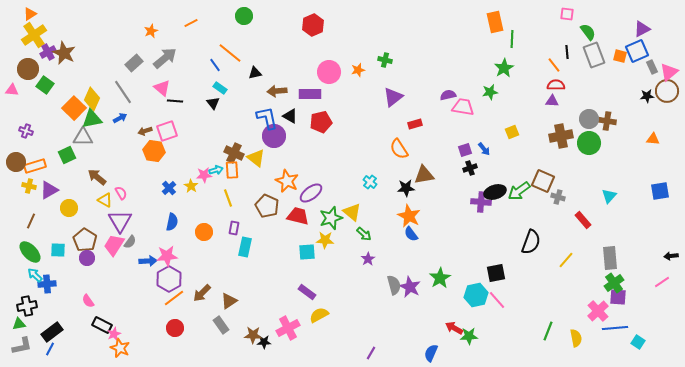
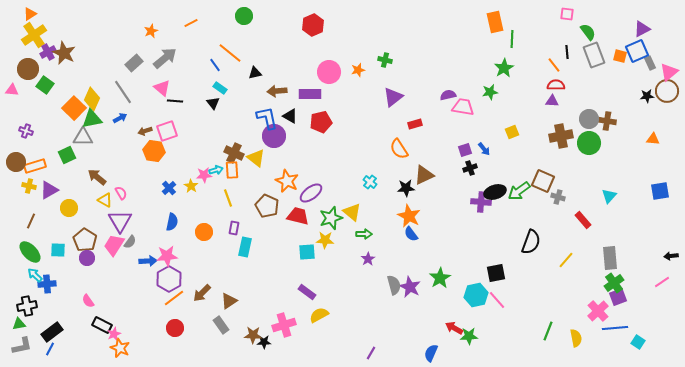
gray rectangle at (652, 67): moved 2 px left, 4 px up
brown triangle at (424, 175): rotated 15 degrees counterclockwise
green arrow at (364, 234): rotated 42 degrees counterclockwise
purple square at (618, 297): rotated 24 degrees counterclockwise
pink cross at (288, 328): moved 4 px left, 3 px up; rotated 10 degrees clockwise
